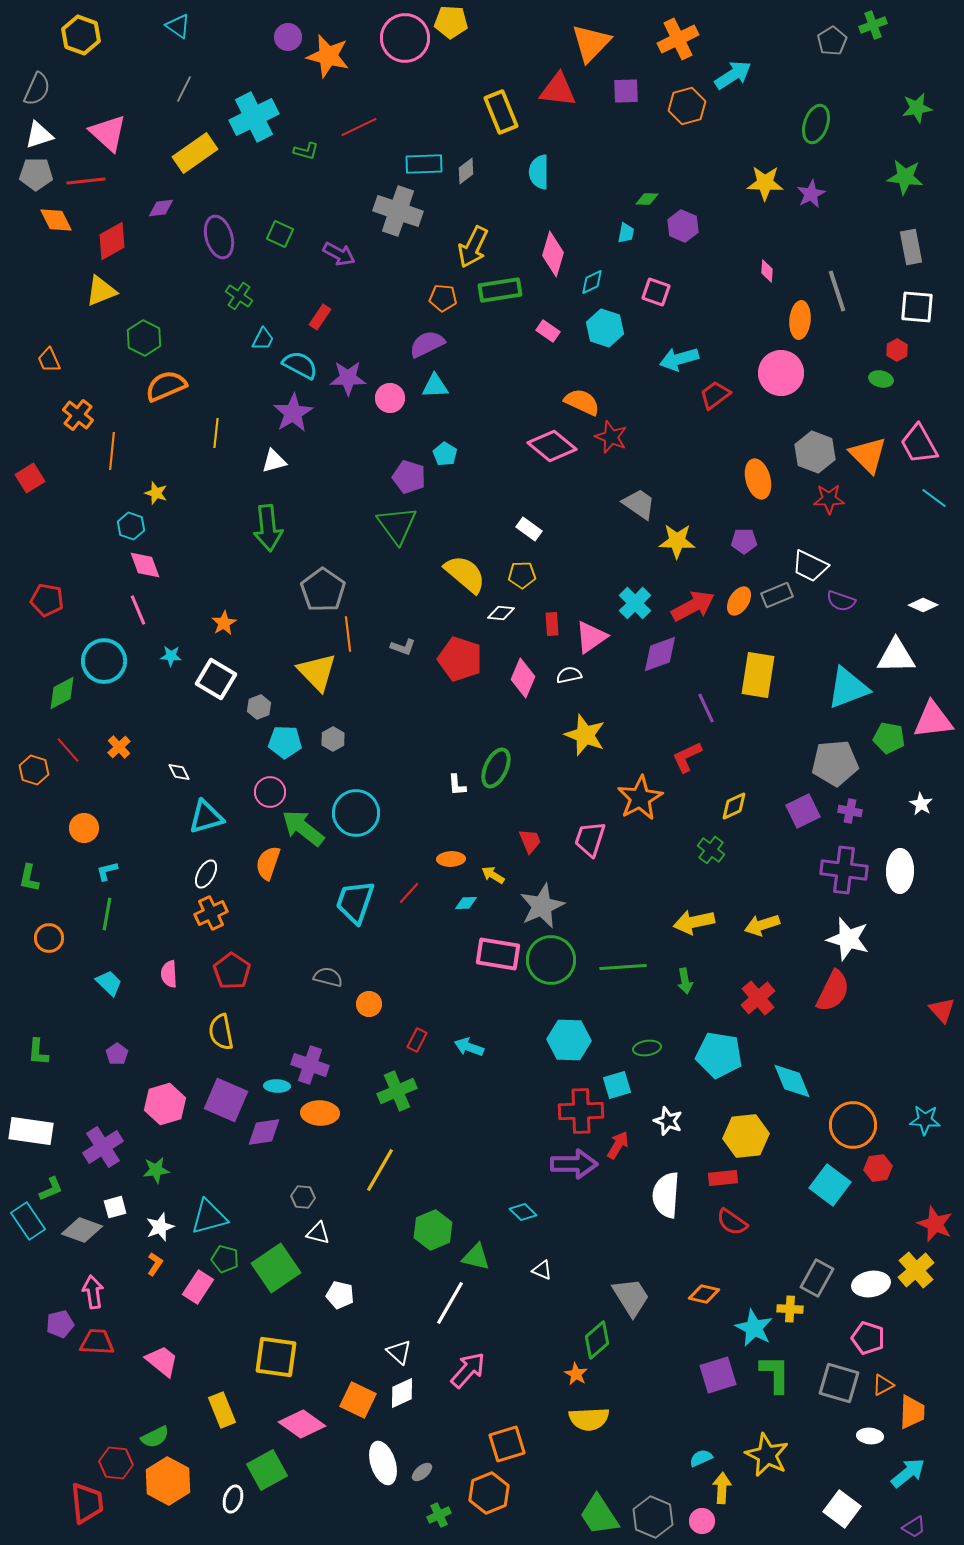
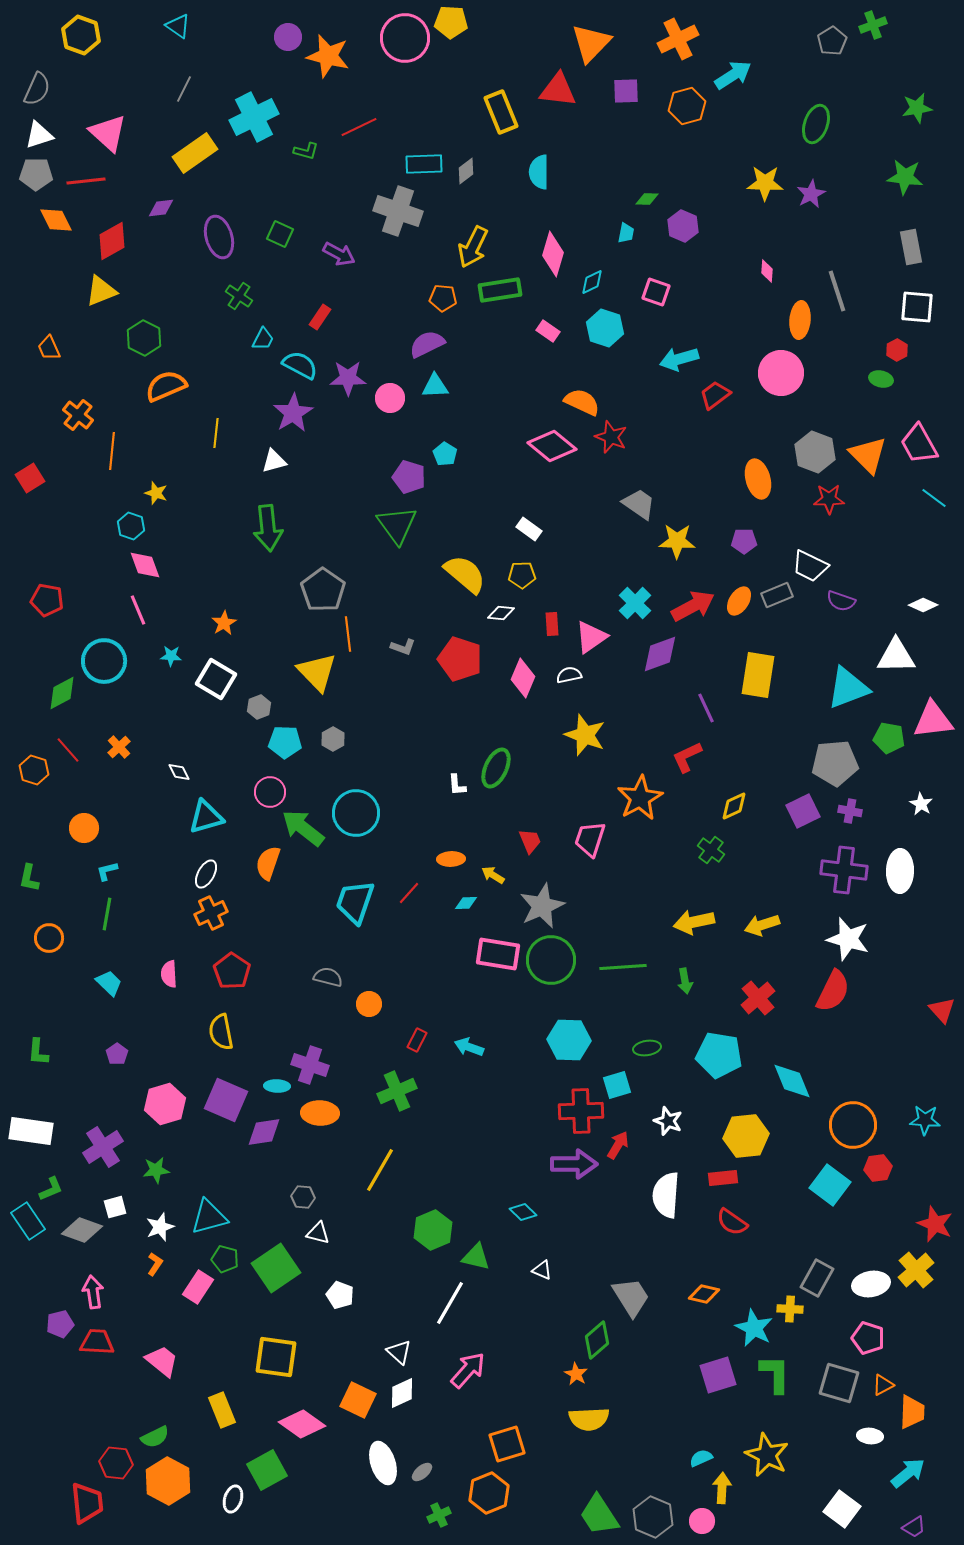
orange trapezoid at (49, 360): moved 12 px up
white pentagon at (340, 1295): rotated 8 degrees clockwise
